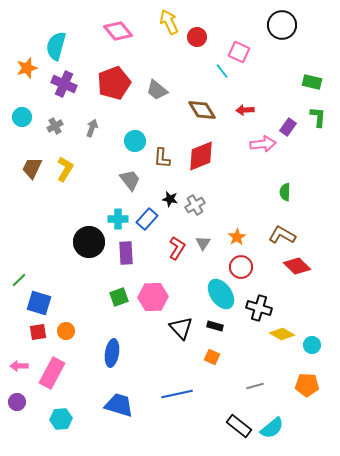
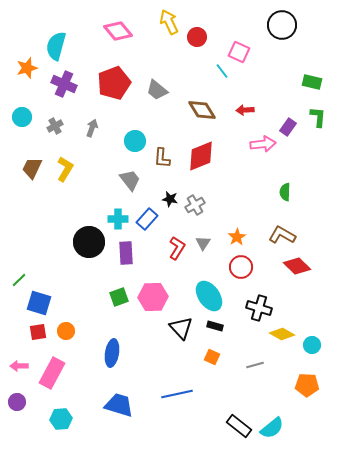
cyan ellipse at (221, 294): moved 12 px left, 2 px down
gray line at (255, 386): moved 21 px up
